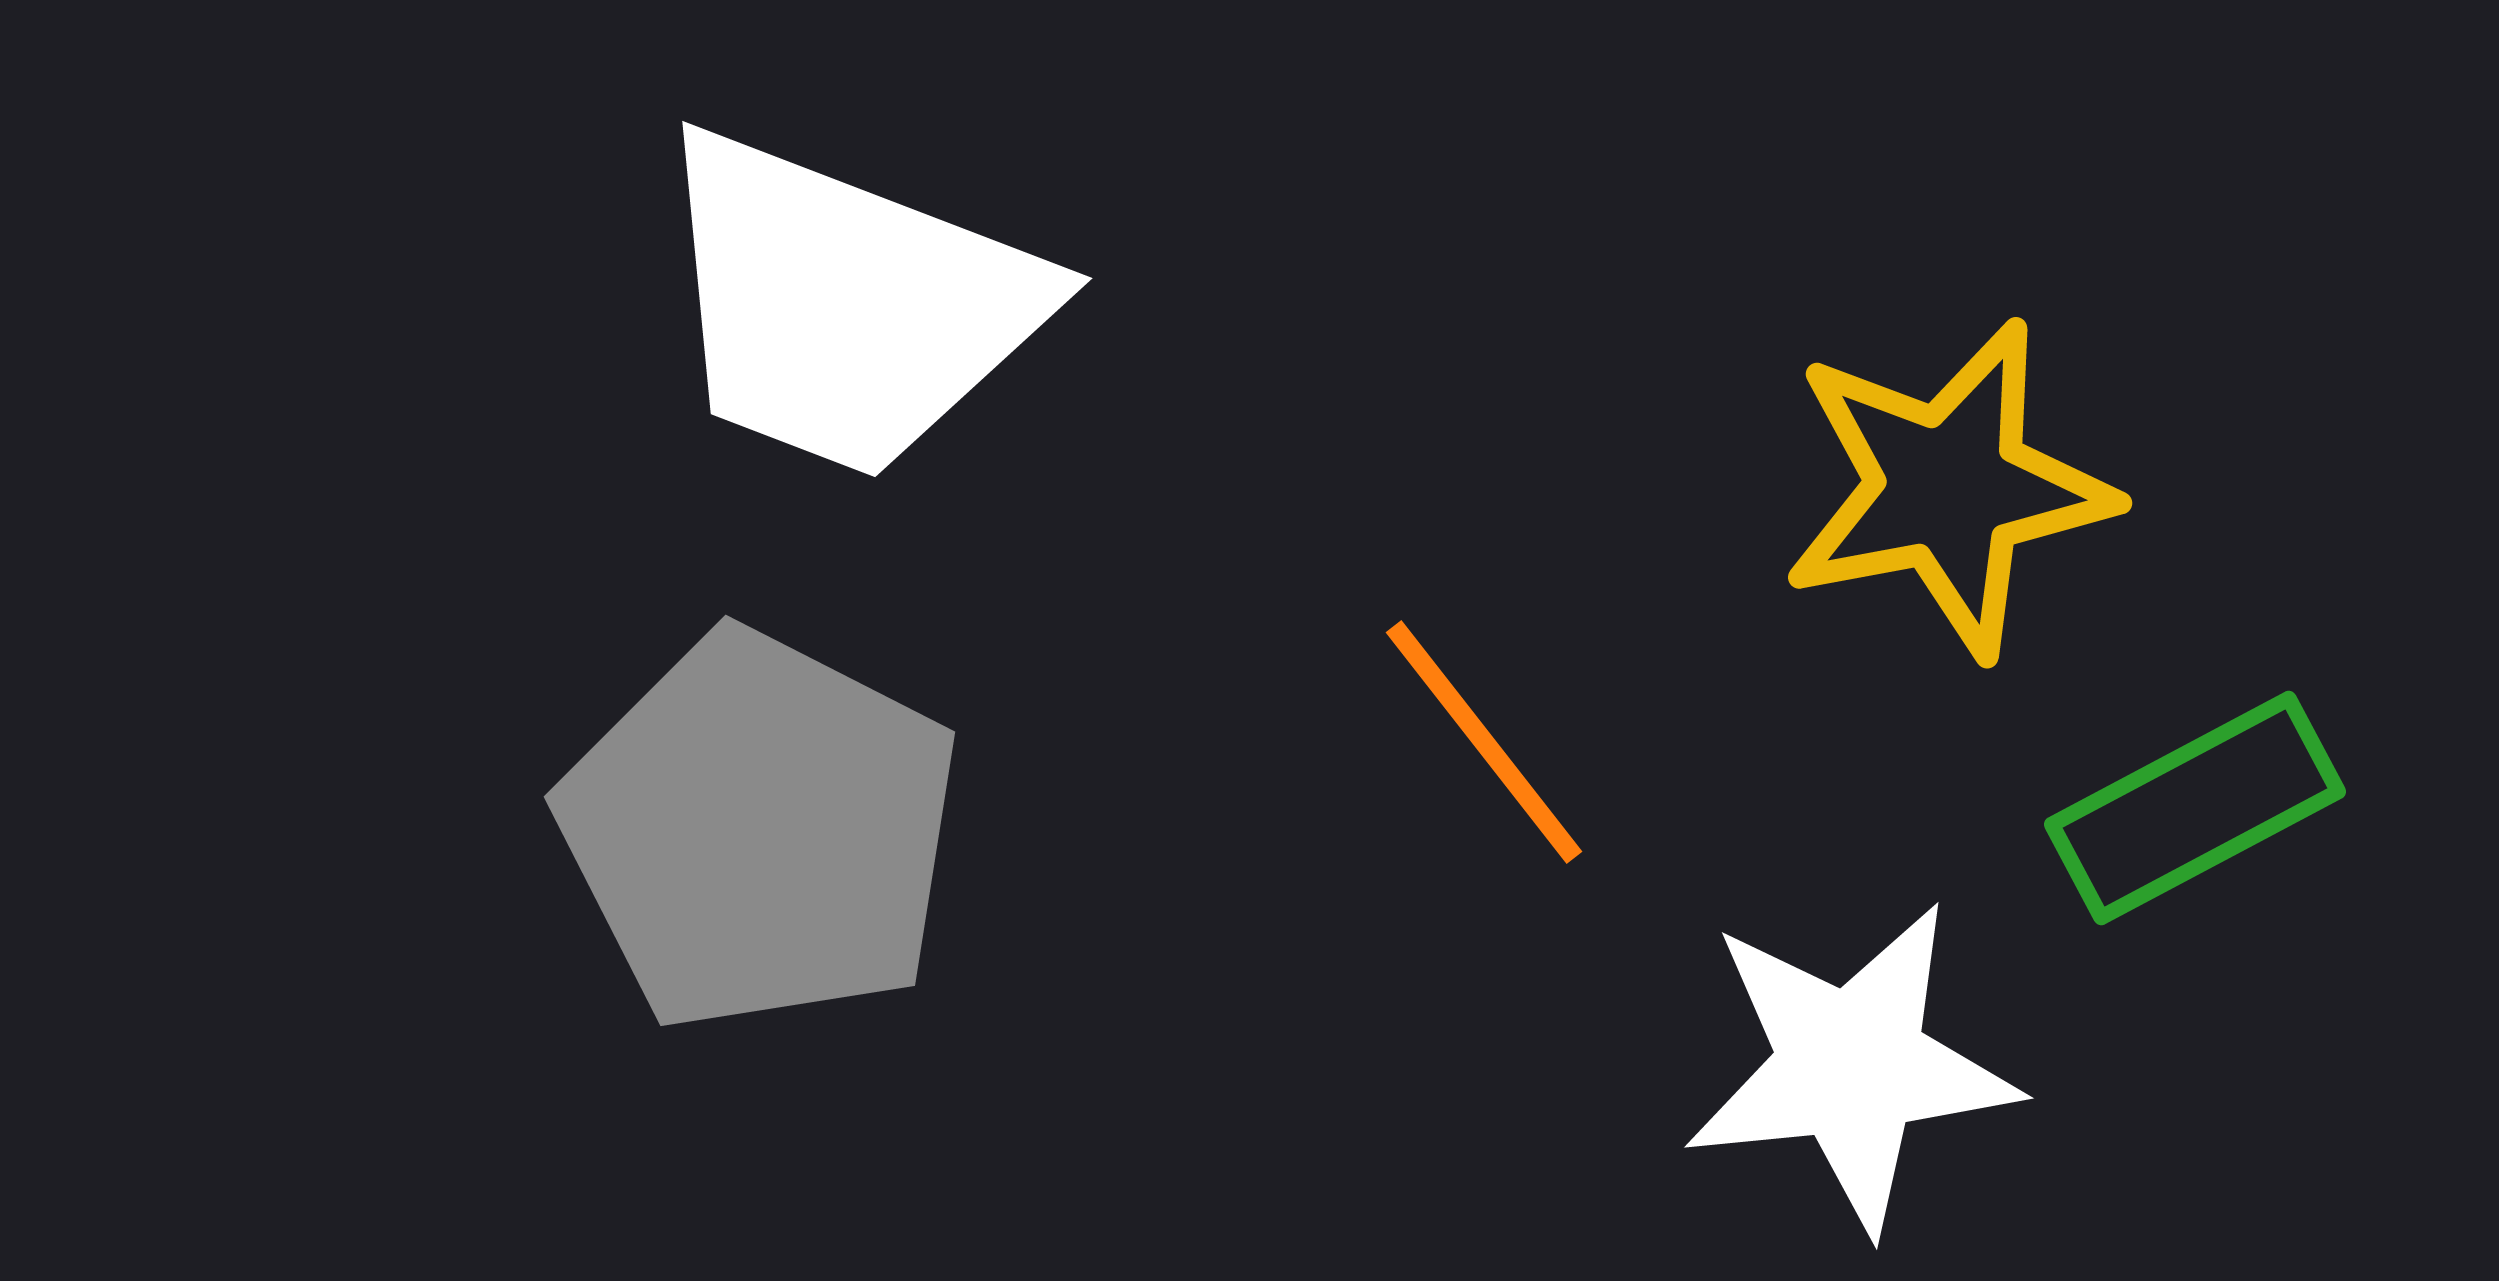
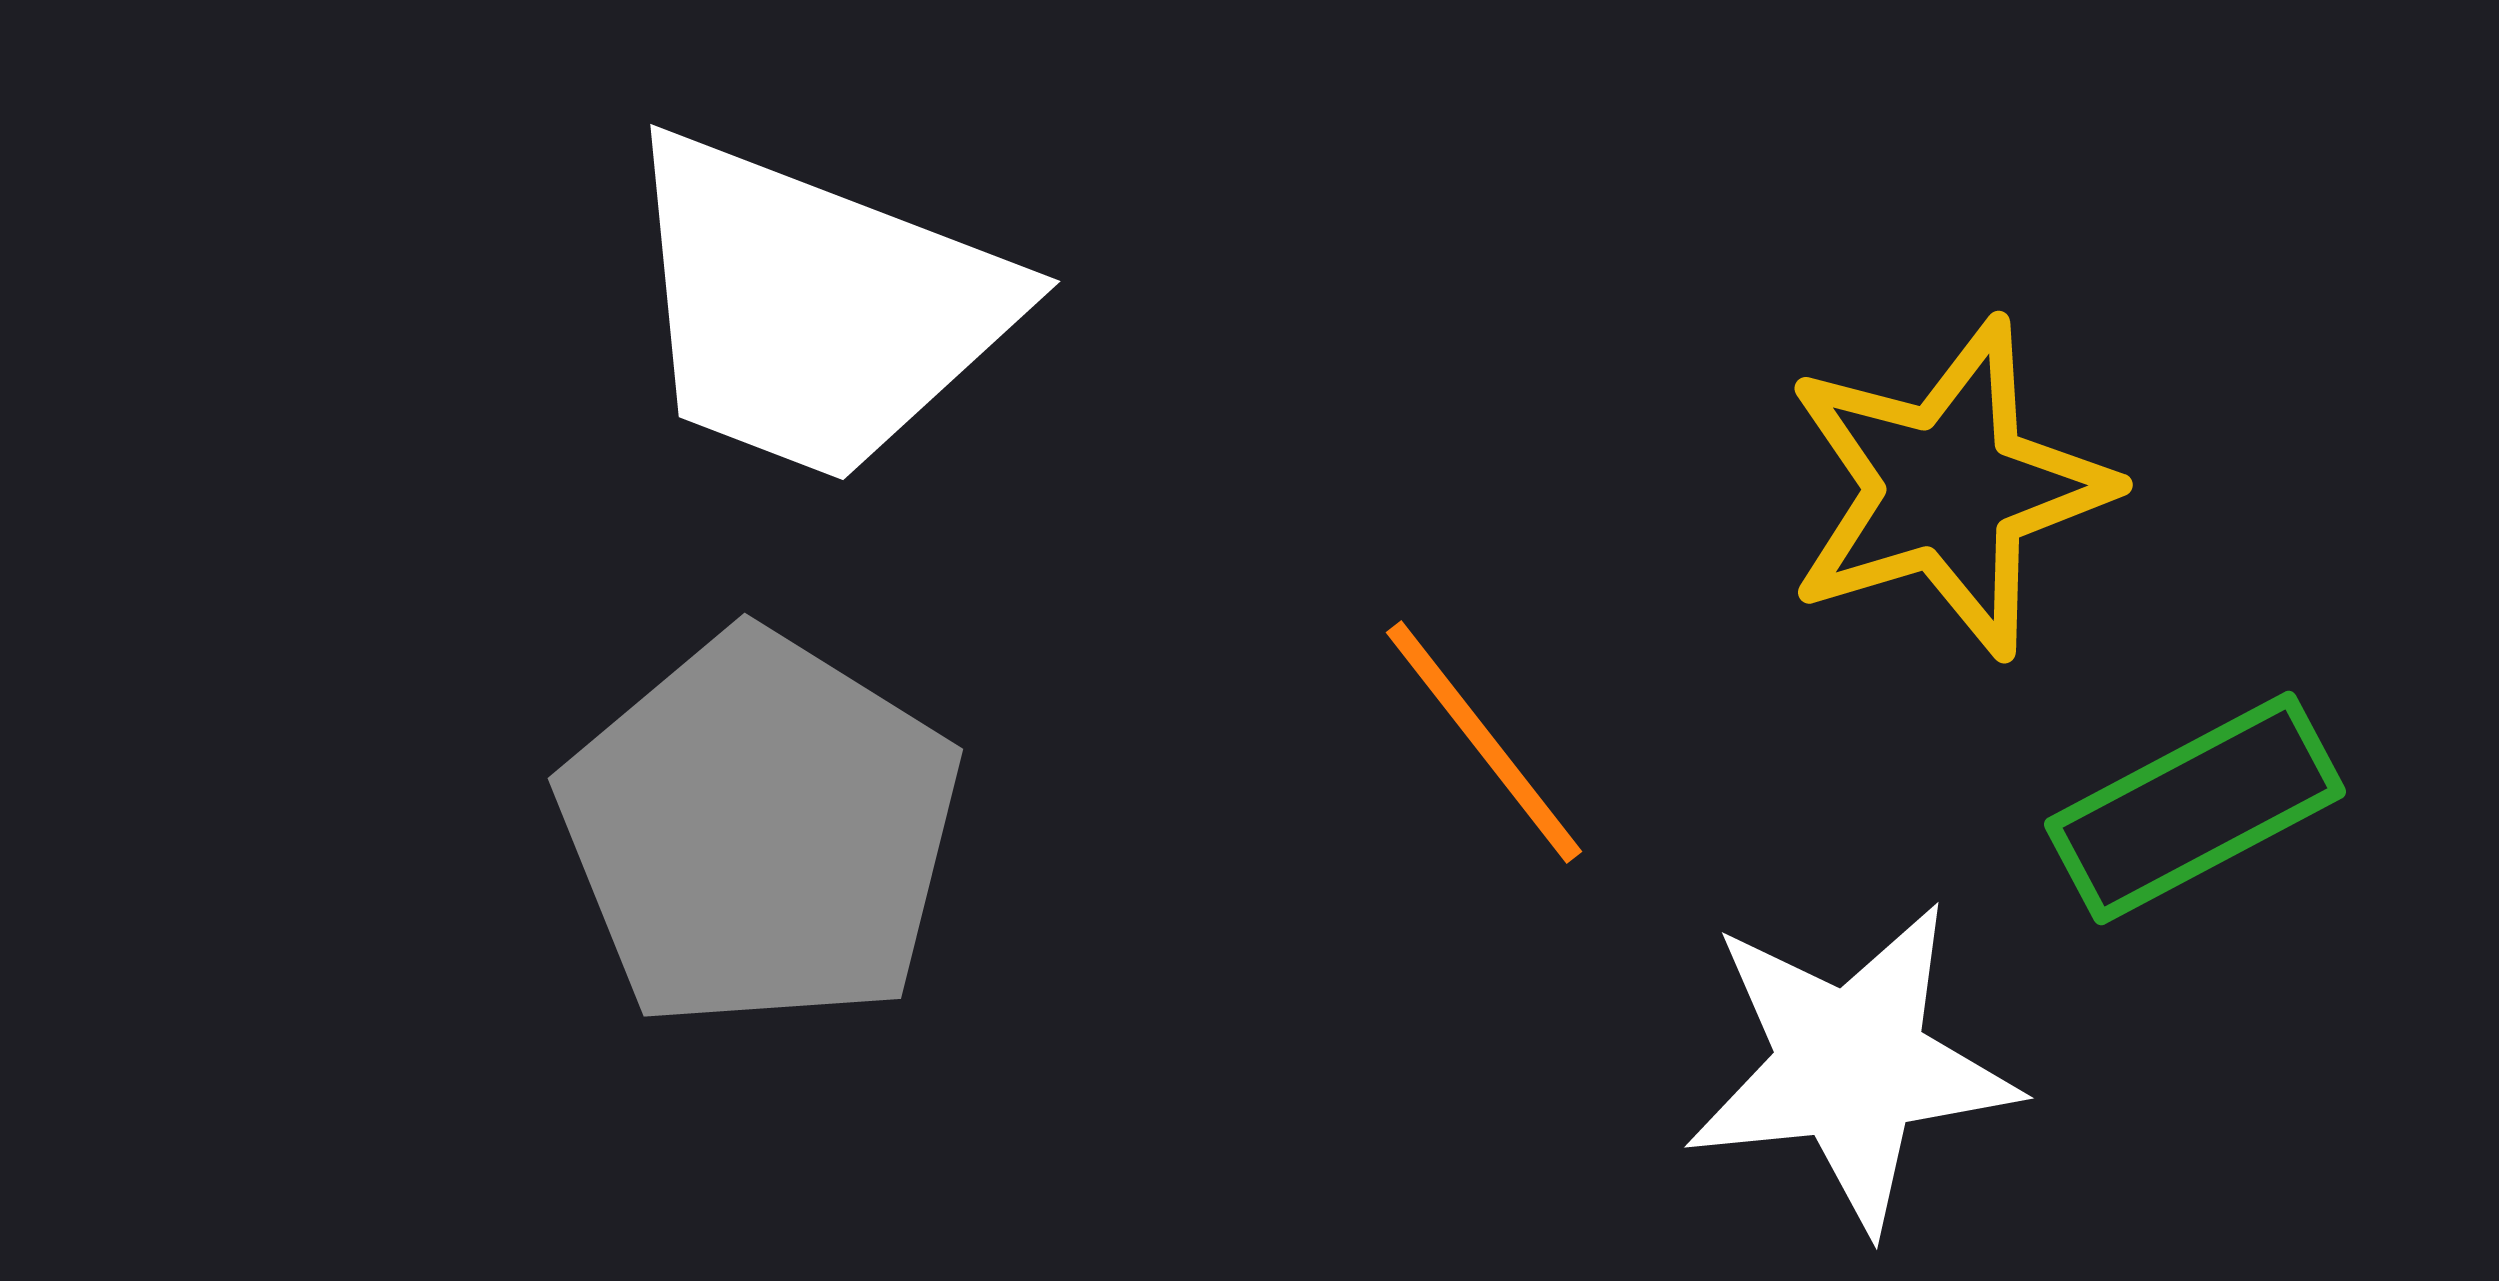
white trapezoid: moved 32 px left, 3 px down
yellow star: rotated 6 degrees counterclockwise
gray pentagon: rotated 5 degrees clockwise
